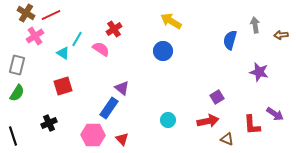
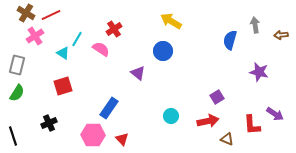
purple triangle: moved 16 px right, 15 px up
cyan circle: moved 3 px right, 4 px up
